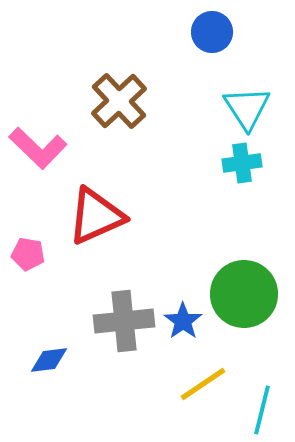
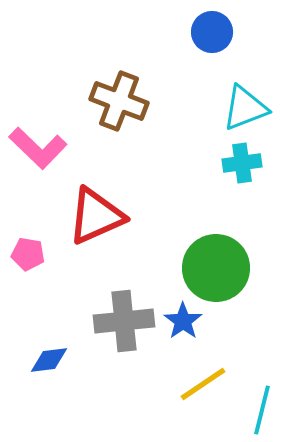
brown cross: rotated 26 degrees counterclockwise
cyan triangle: moved 2 px left; rotated 42 degrees clockwise
green circle: moved 28 px left, 26 px up
